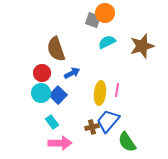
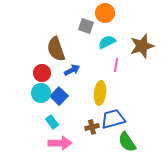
gray square: moved 7 px left, 6 px down
blue arrow: moved 3 px up
pink line: moved 1 px left, 25 px up
blue square: moved 1 px right, 1 px down
blue trapezoid: moved 5 px right, 2 px up; rotated 35 degrees clockwise
